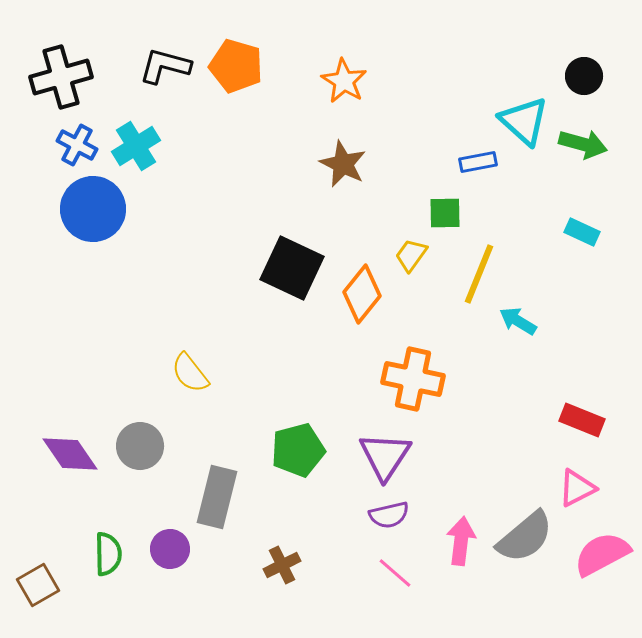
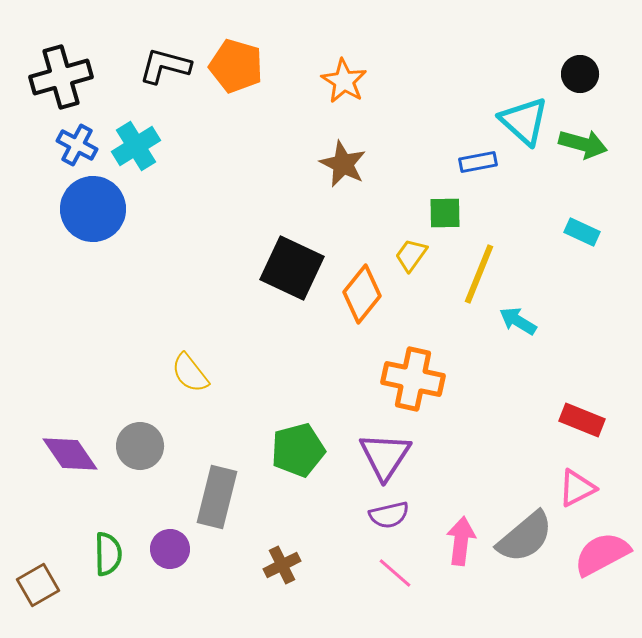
black circle: moved 4 px left, 2 px up
